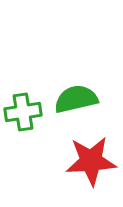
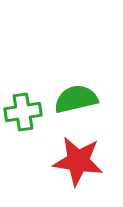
red star: moved 13 px left; rotated 12 degrees clockwise
